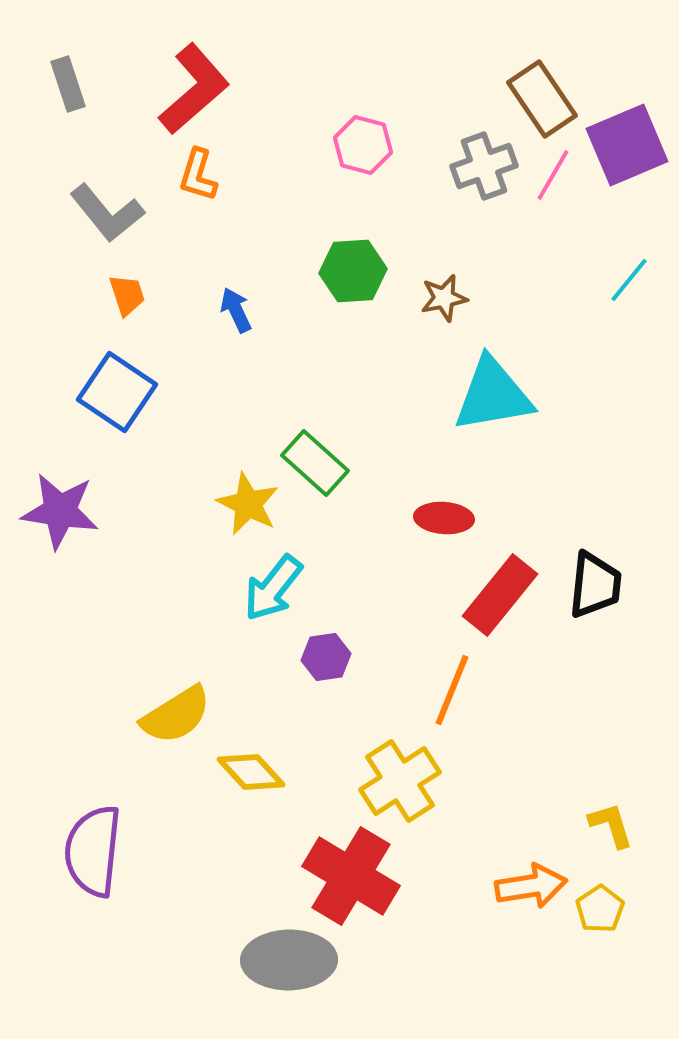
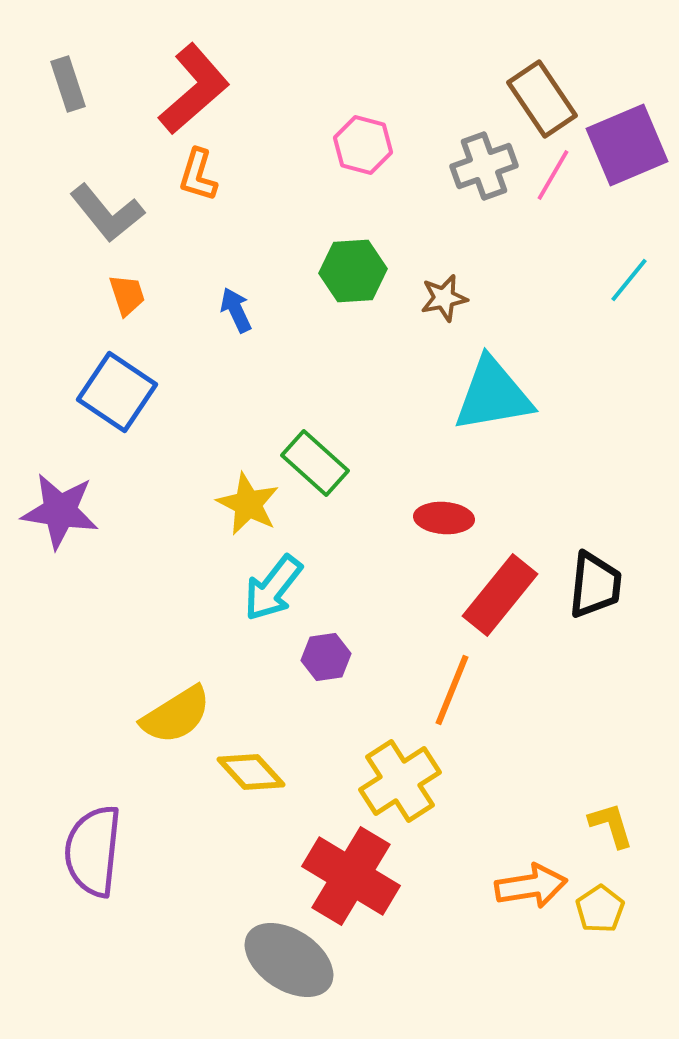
gray ellipse: rotated 34 degrees clockwise
